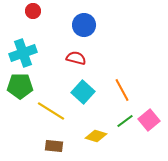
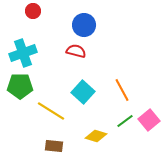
red semicircle: moved 7 px up
